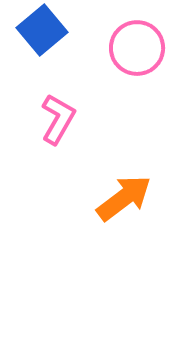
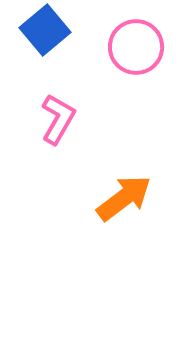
blue square: moved 3 px right
pink circle: moved 1 px left, 1 px up
